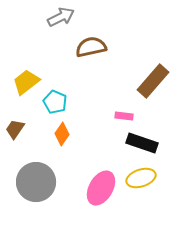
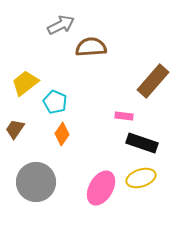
gray arrow: moved 8 px down
brown semicircle: rotated 8 degrees clockwise
yellow trapezoid: moved 1 px left, 1 px down
